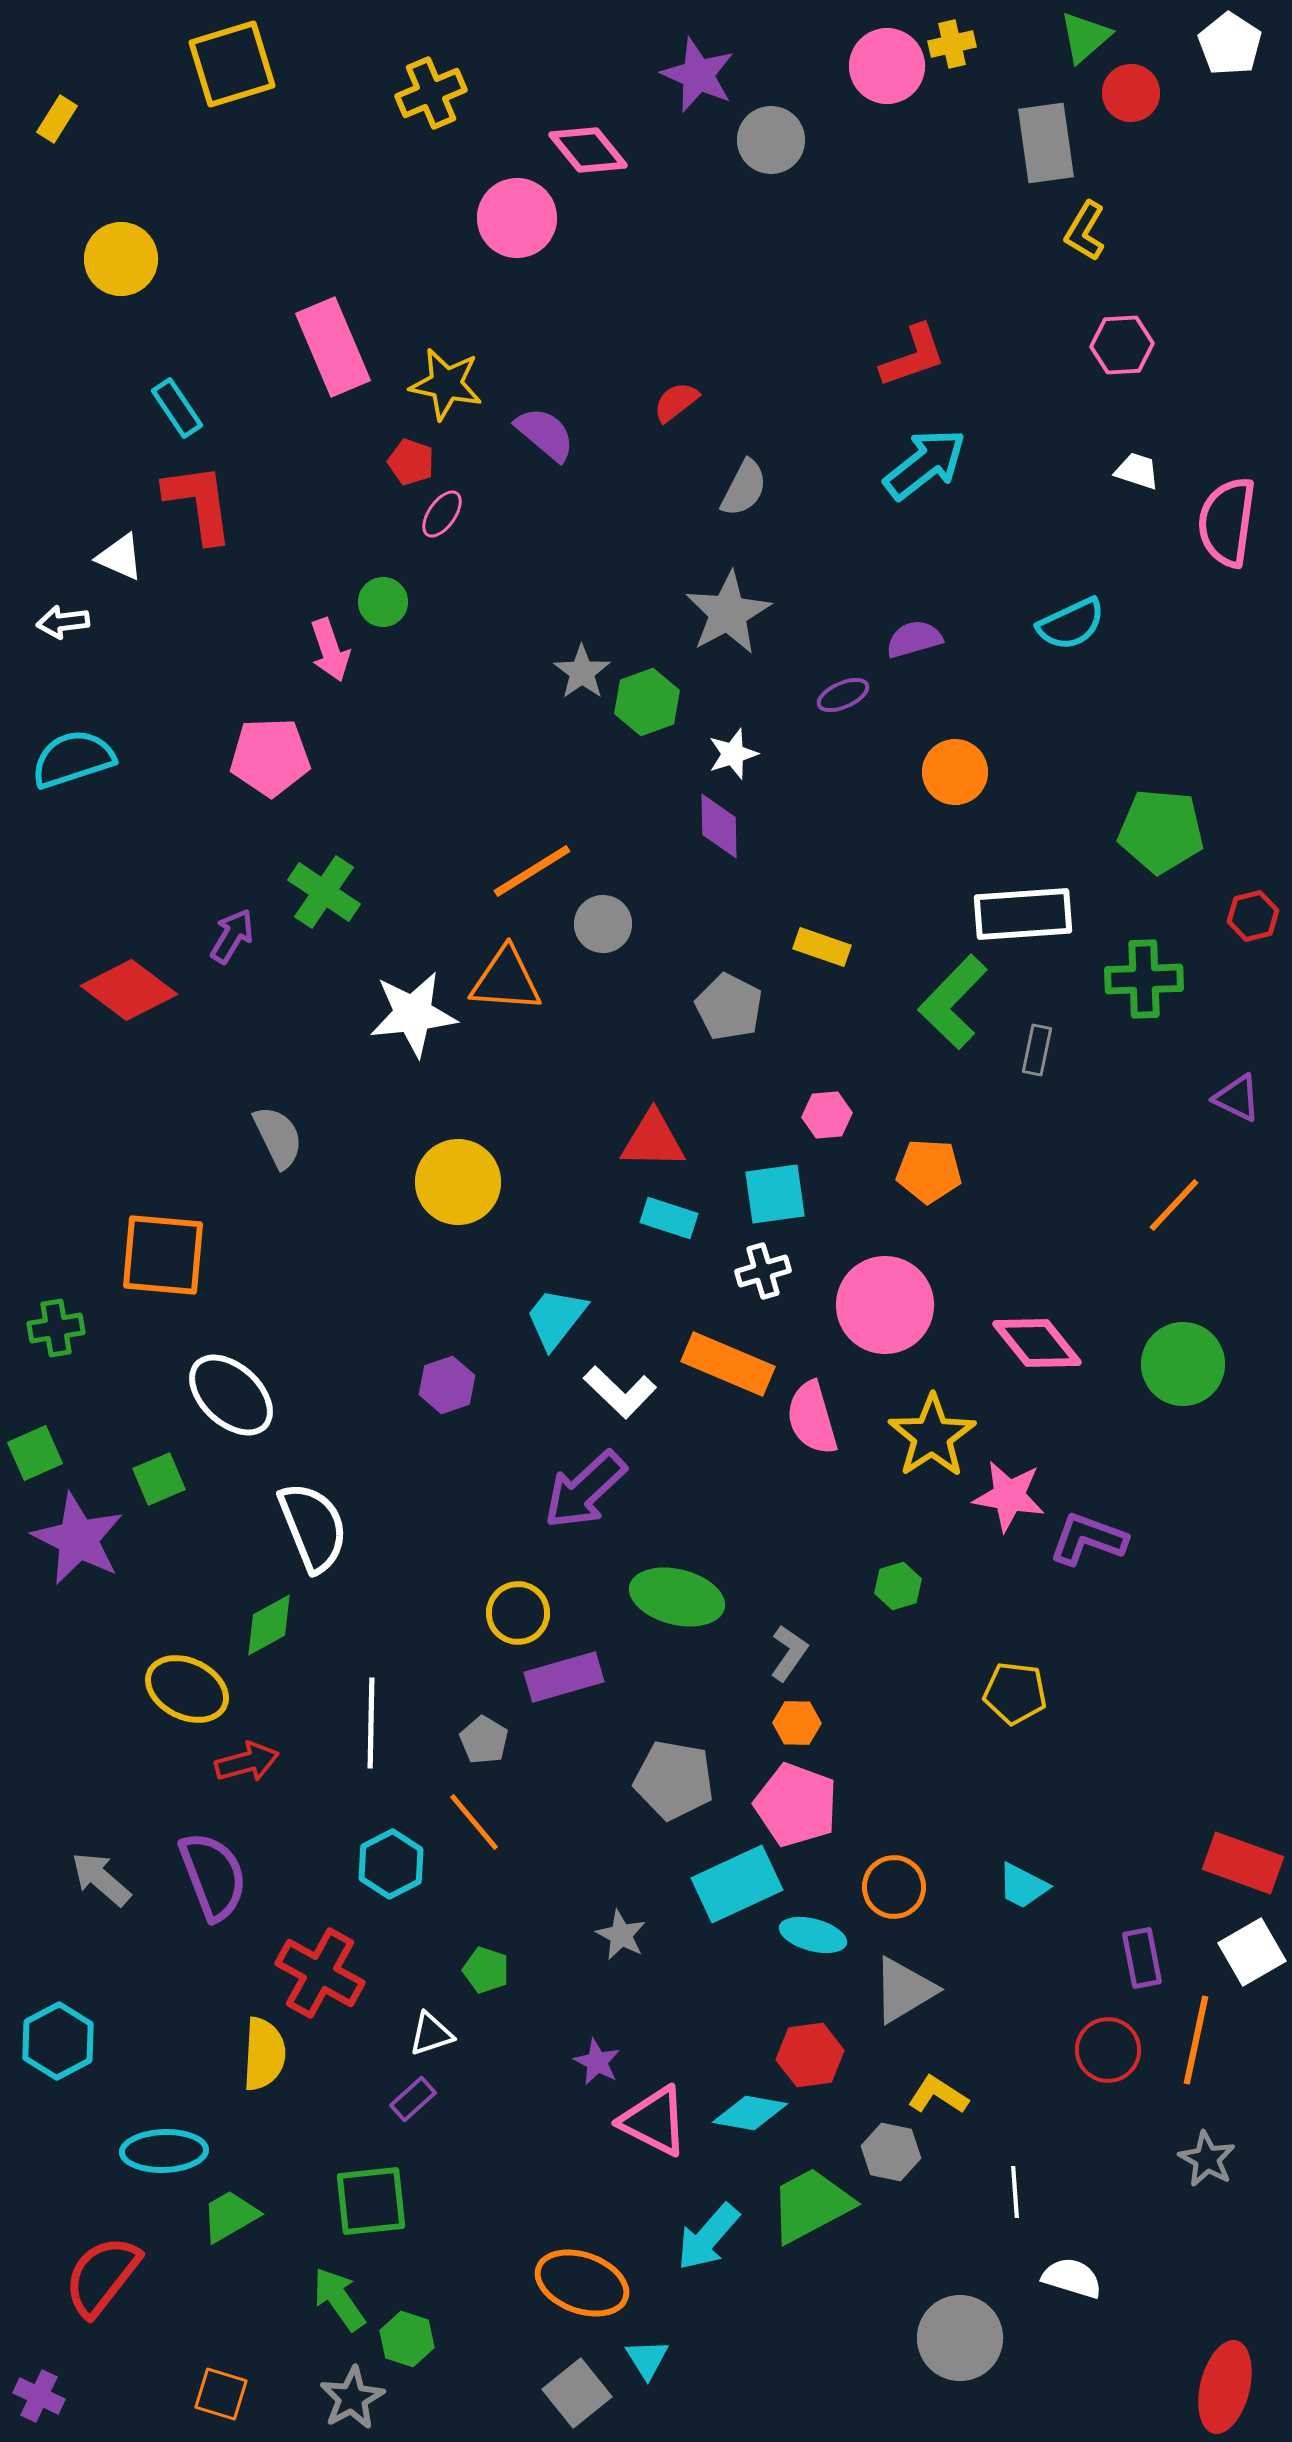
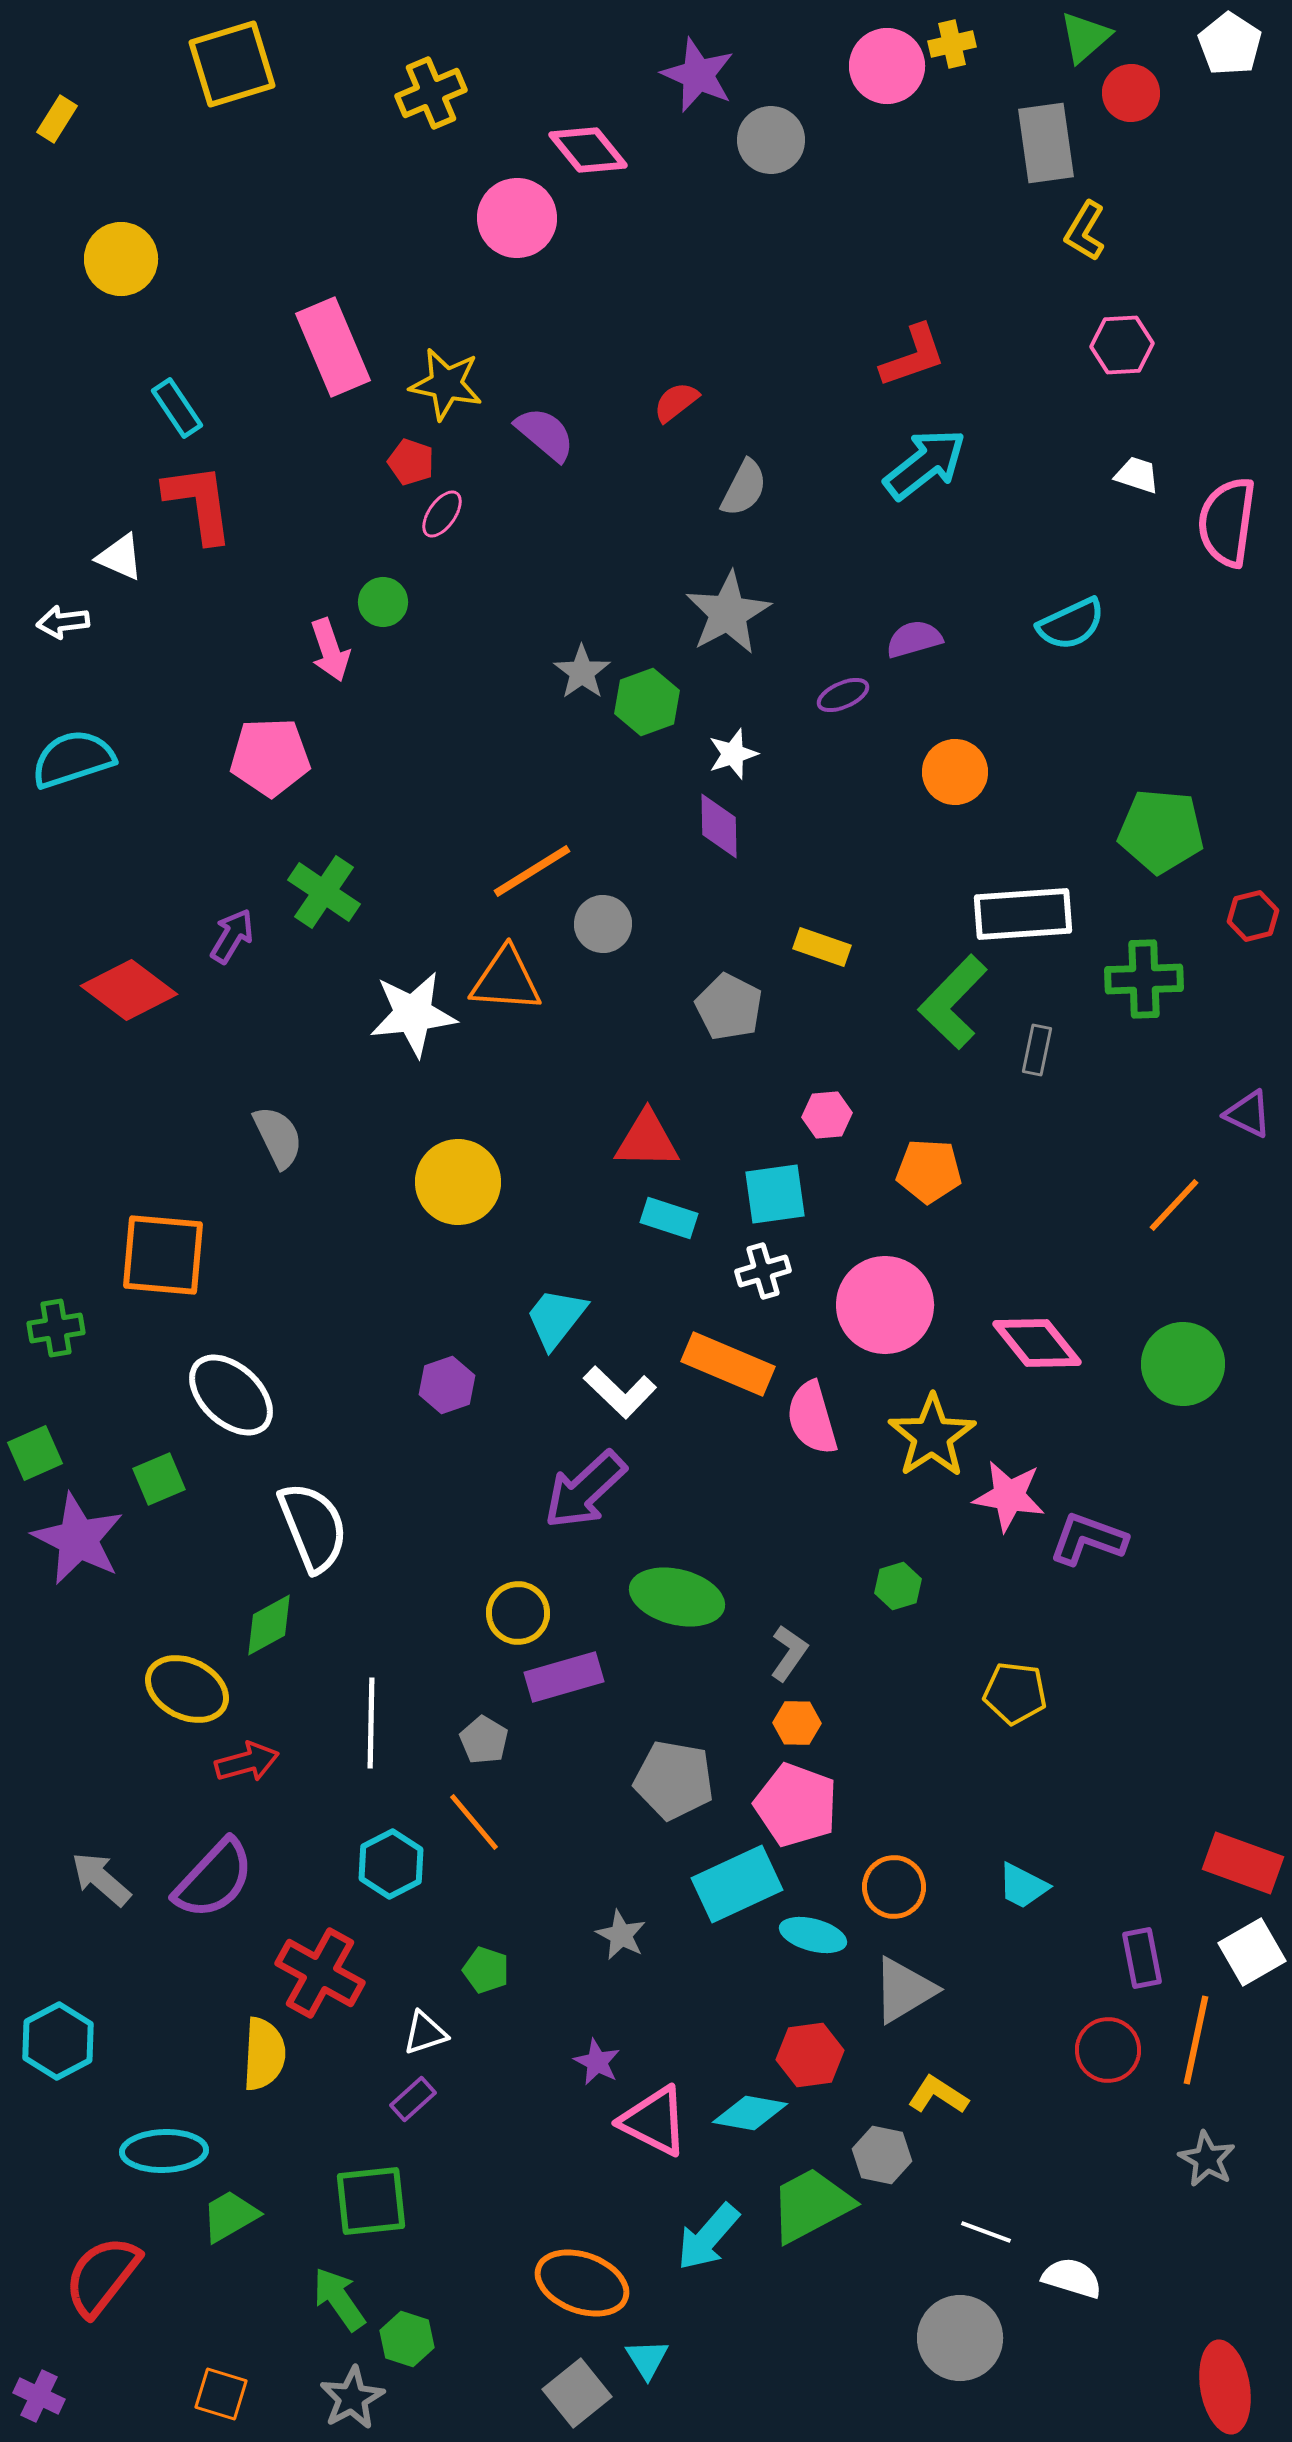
white trapezoid at (1137, 471): moved 4 px down
purple triangle at (1237, 1098): moved 11 px right, 16 px down
red triangle at (653, 1140): moved 6 px left
purple semicircle at (213, 1876): moved 1 px right, 3 px down; rotated 64 degrees clockwise
white triangle at (431, 2034): moved 6 px left, 1 px up
gray hexagon at (891, 2152): moved 9 px left, 3 px down
white line at (1015, 2192): moved 29 px left, 40 px down; rotated 66 degrees counterclockwise
red ellipse at (1225, 2387): rotated 24 degrees counterclockwise
